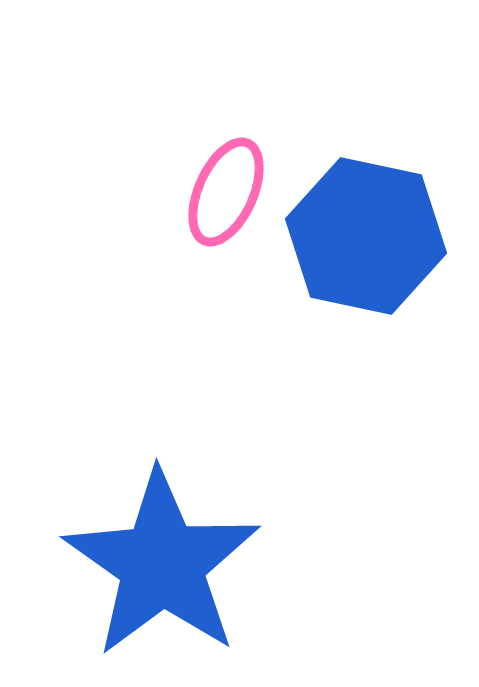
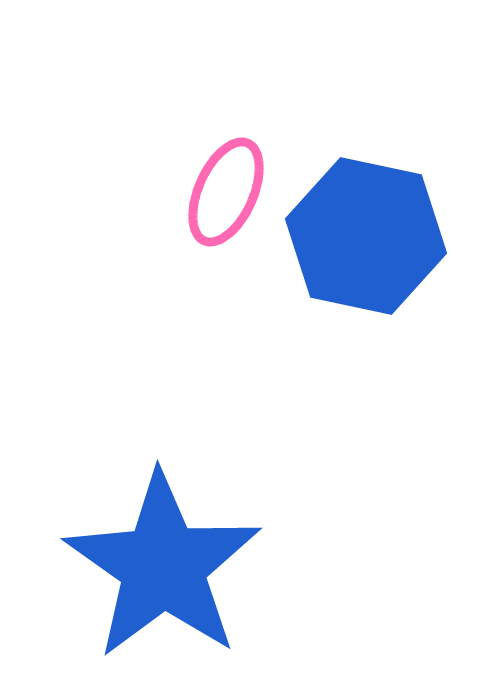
blue star: moved 1 px right, 2 px down
